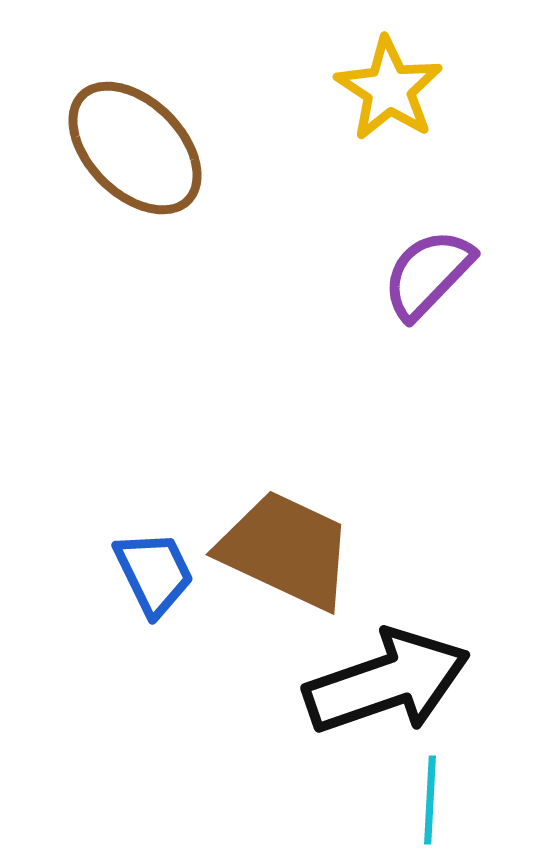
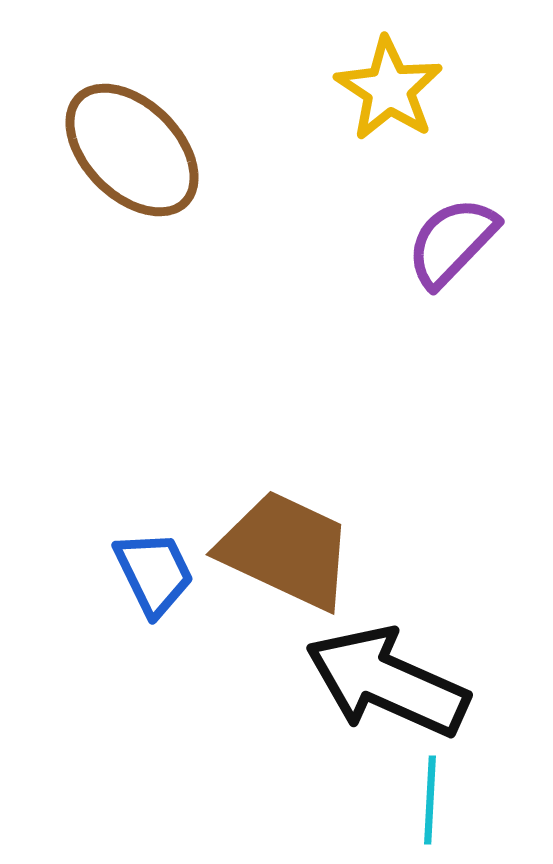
brown ellipse: moved 3 px left, 2 px down
purple semicircle: moved 24 px right, 32 px up
black arrow: rotated 137 degrees counterclockwise
